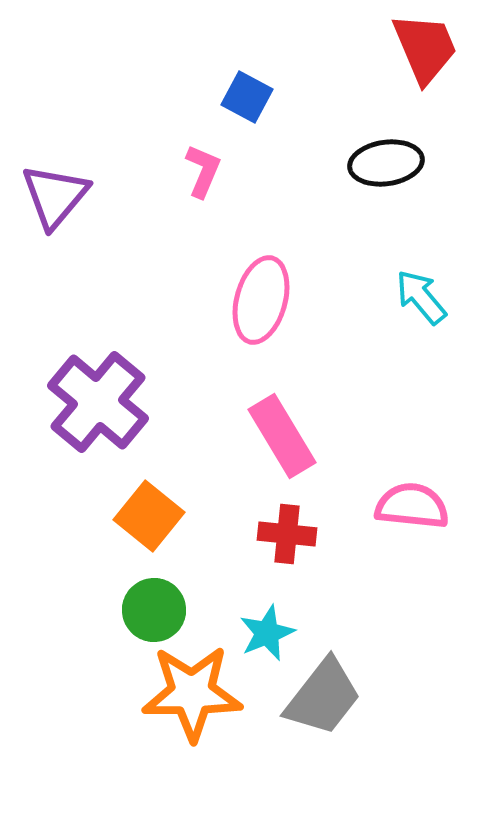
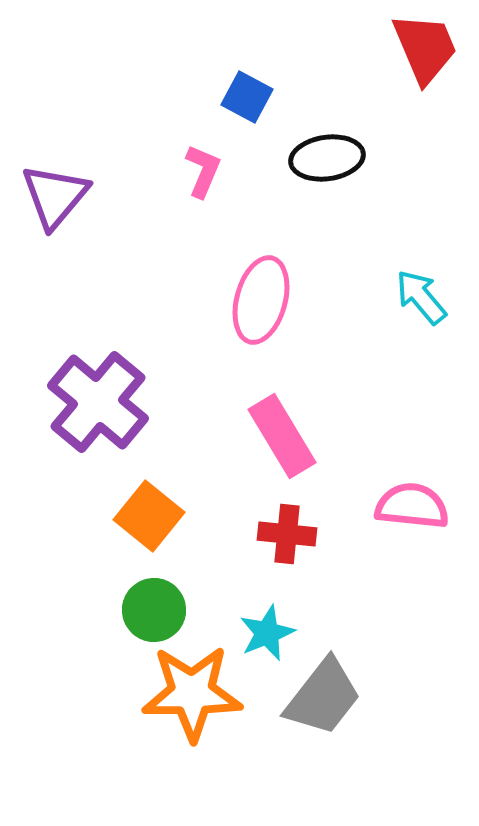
black ellipse: moved 59 px left, 5 px up
